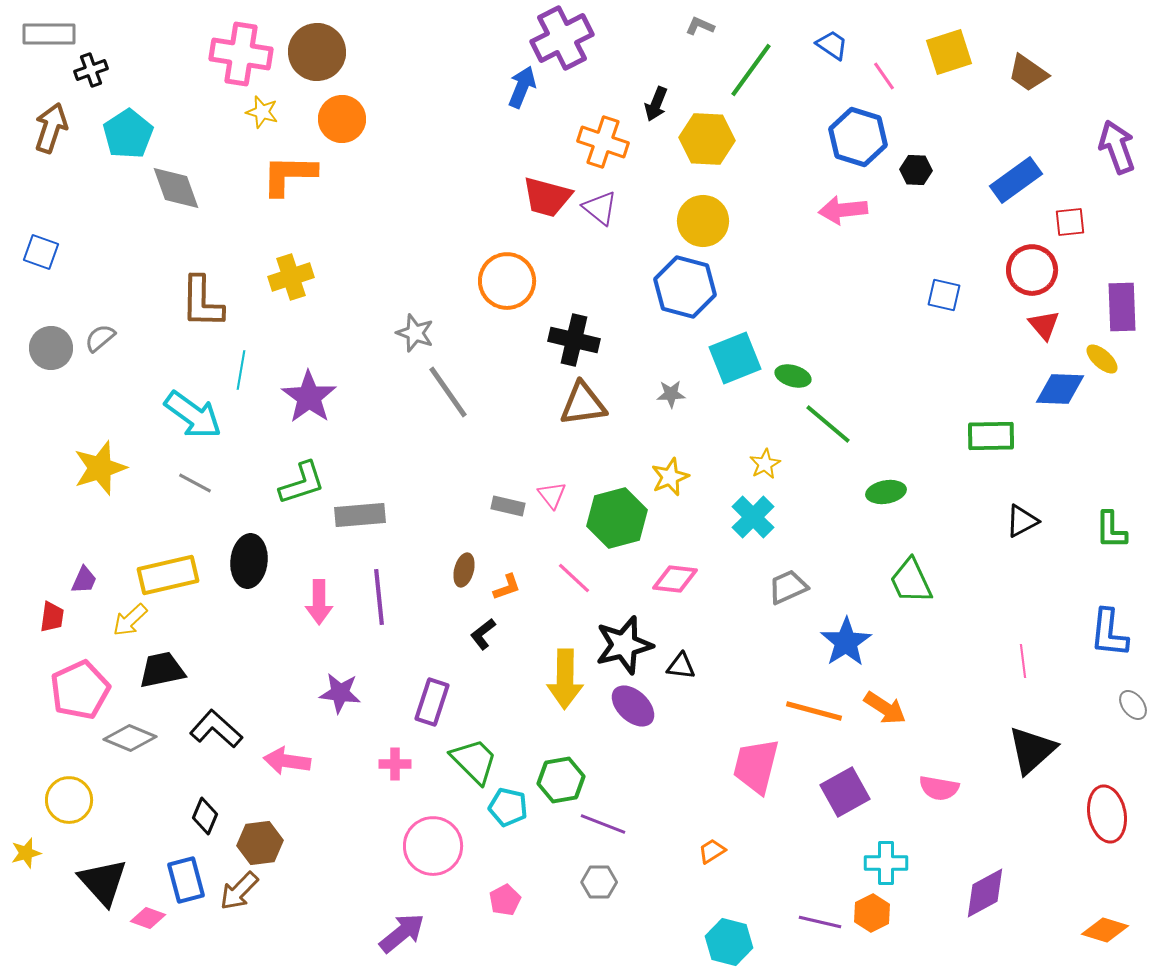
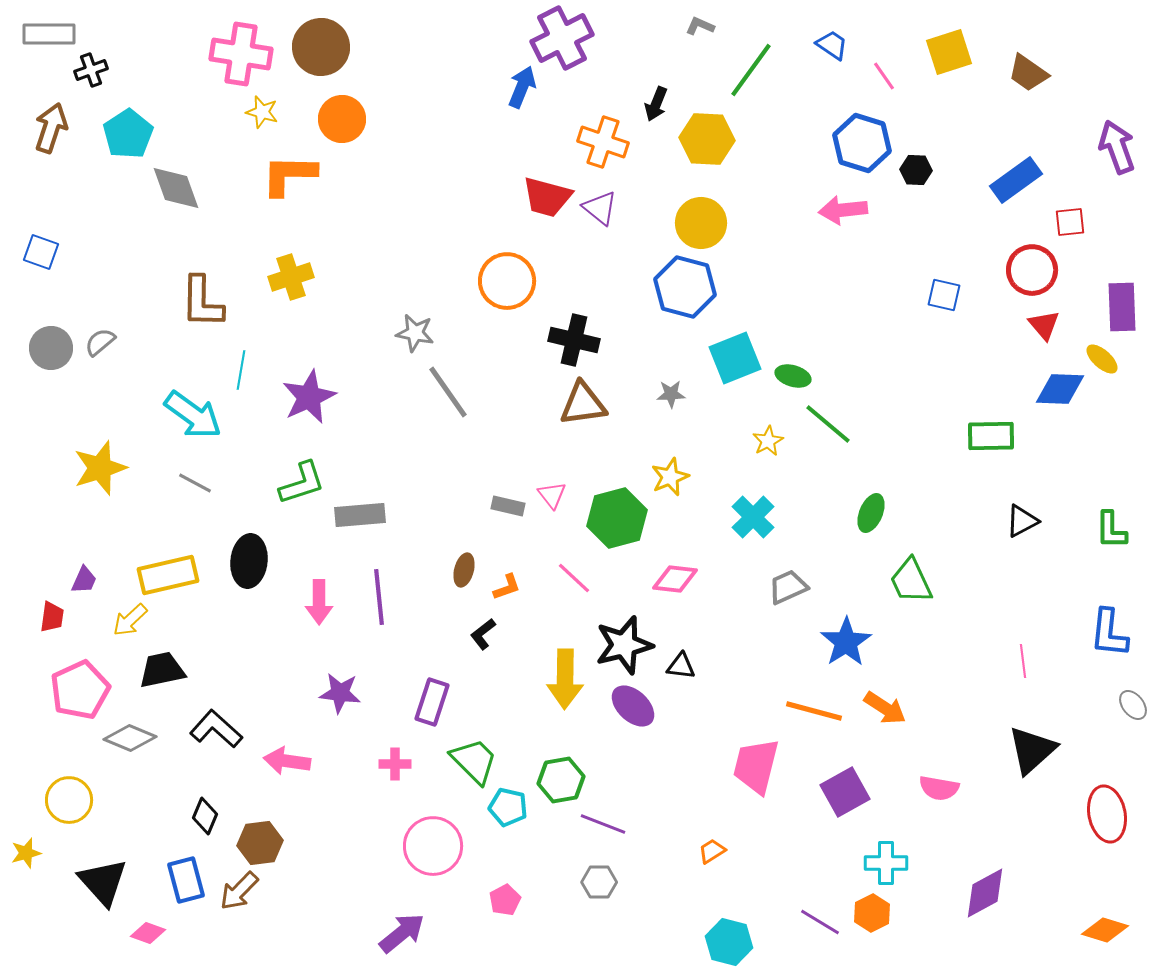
brown circle at (317, 52): moved 4 px right, 5 px up
blue hexagon at (858, 137): moved 4 px right, 6 px down
yellow circle at (703, 221): moved 2 px left, 2 px down
gray star at (415, 333): rotated 9 degrees counterclockwise
gray semicircle at (100, 338): moved 4 px down
purple star at (309, 397): rotated 12 degrees clockwise
yellow star at (765, 464): moved 3 px right, 23 px up
green ellipse at (886, 492): moved 15 px left, 21 px down; rotated 57 degrees counterclockwise
pink diamond at (148, 918): moved 15 px down
purple line at (820, 922): rotated 18 degrees clockwise
